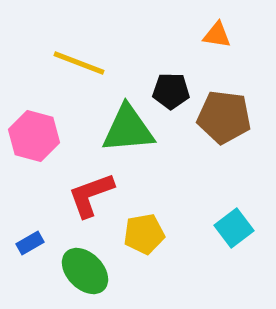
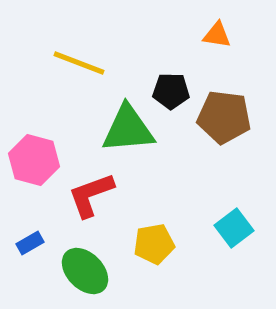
pink hexagon: moved 24 px down
yellow pentagon: moved 10 px right, 10 px down
